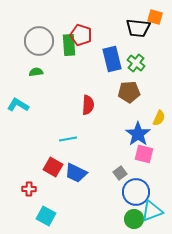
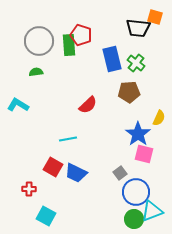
red semicircle: rotated 42 degrees clockwise
